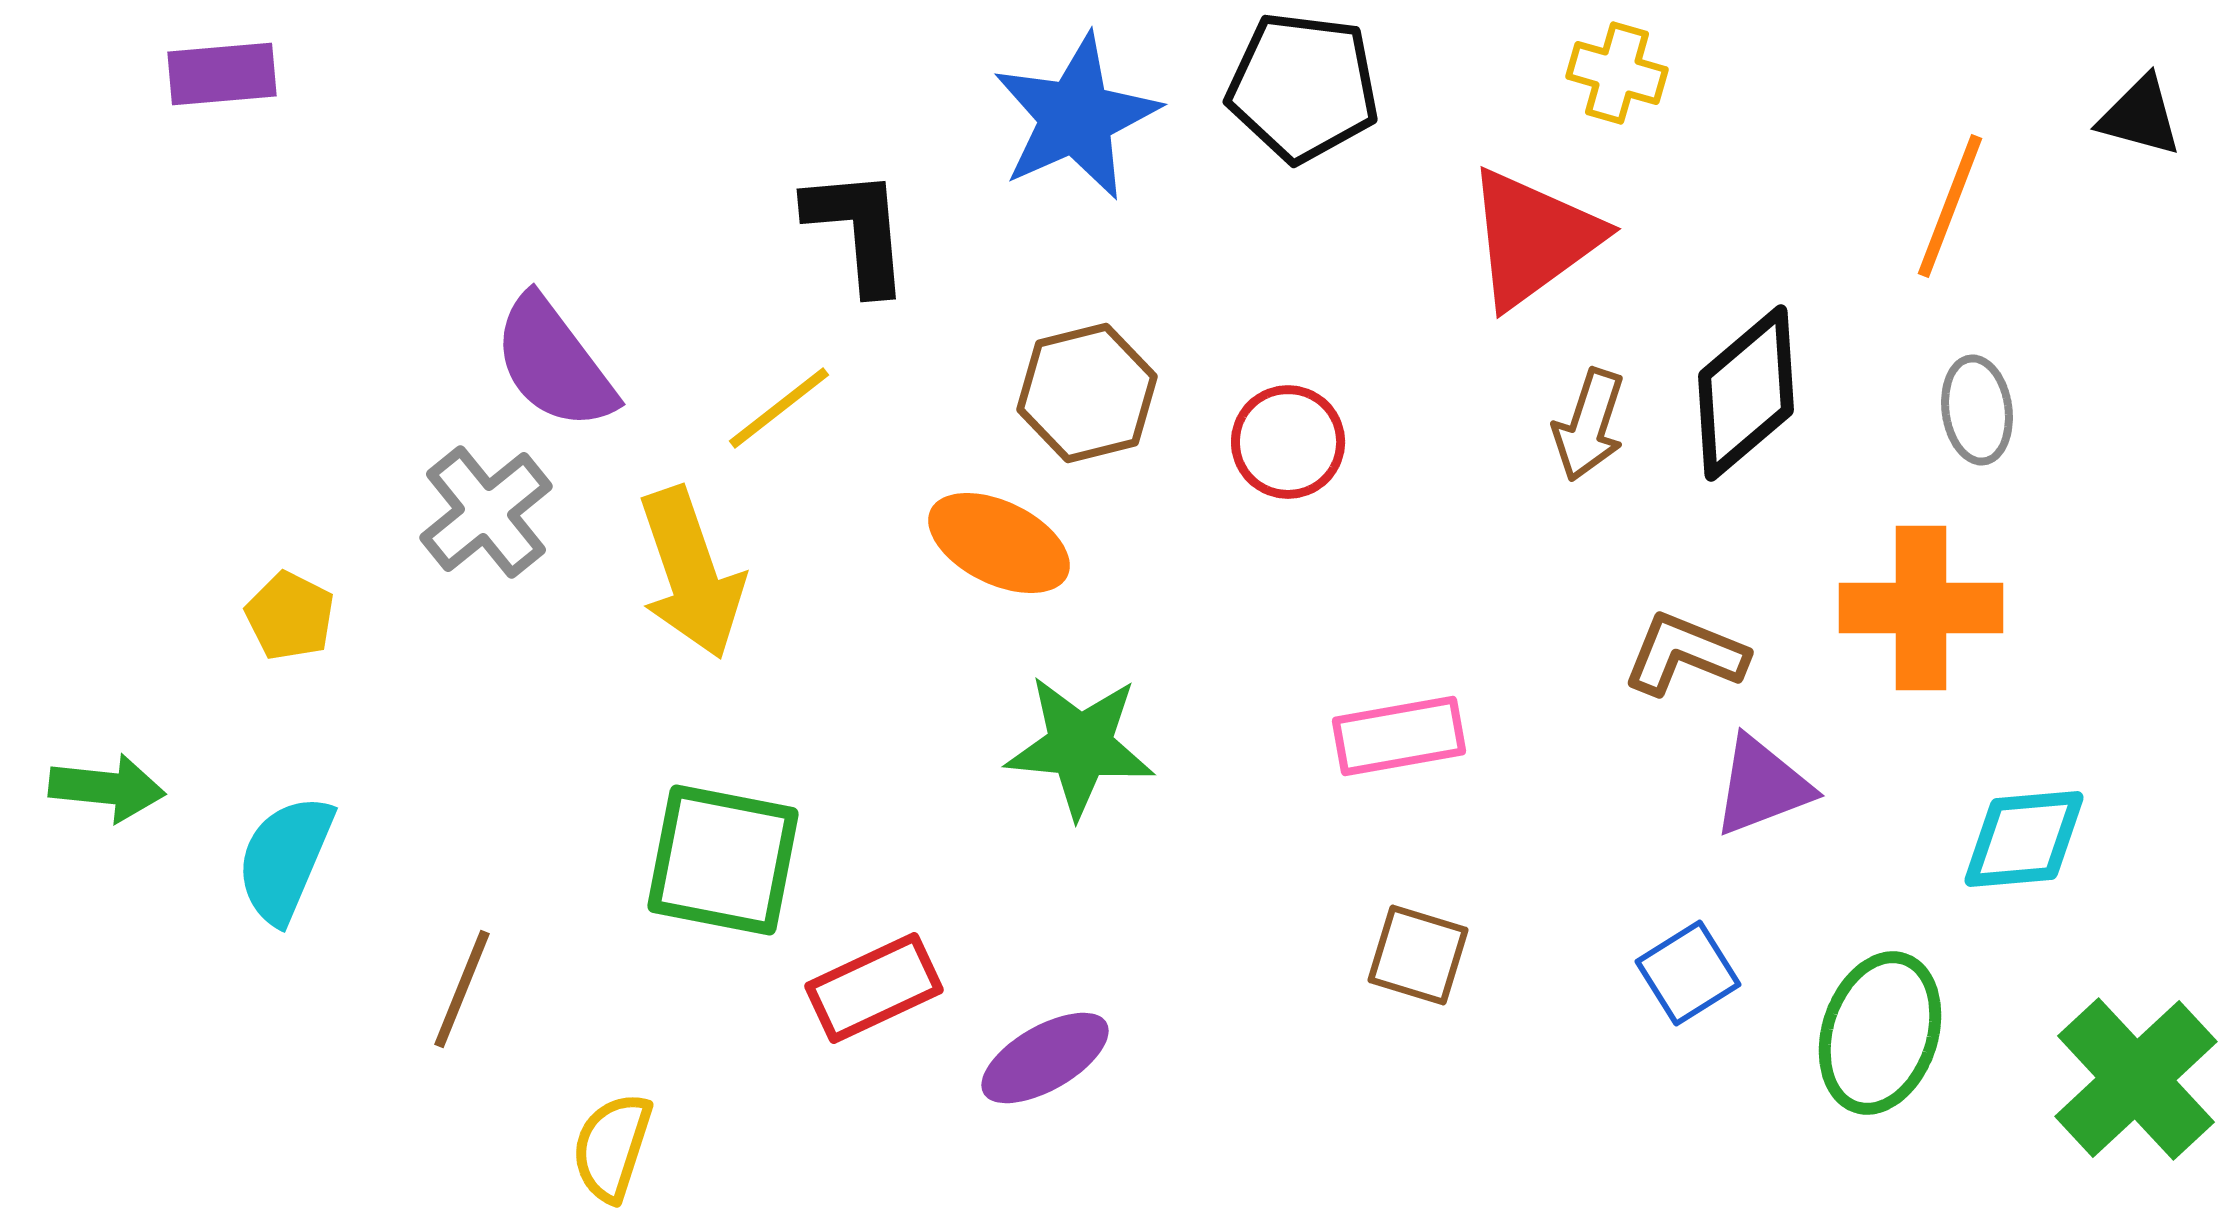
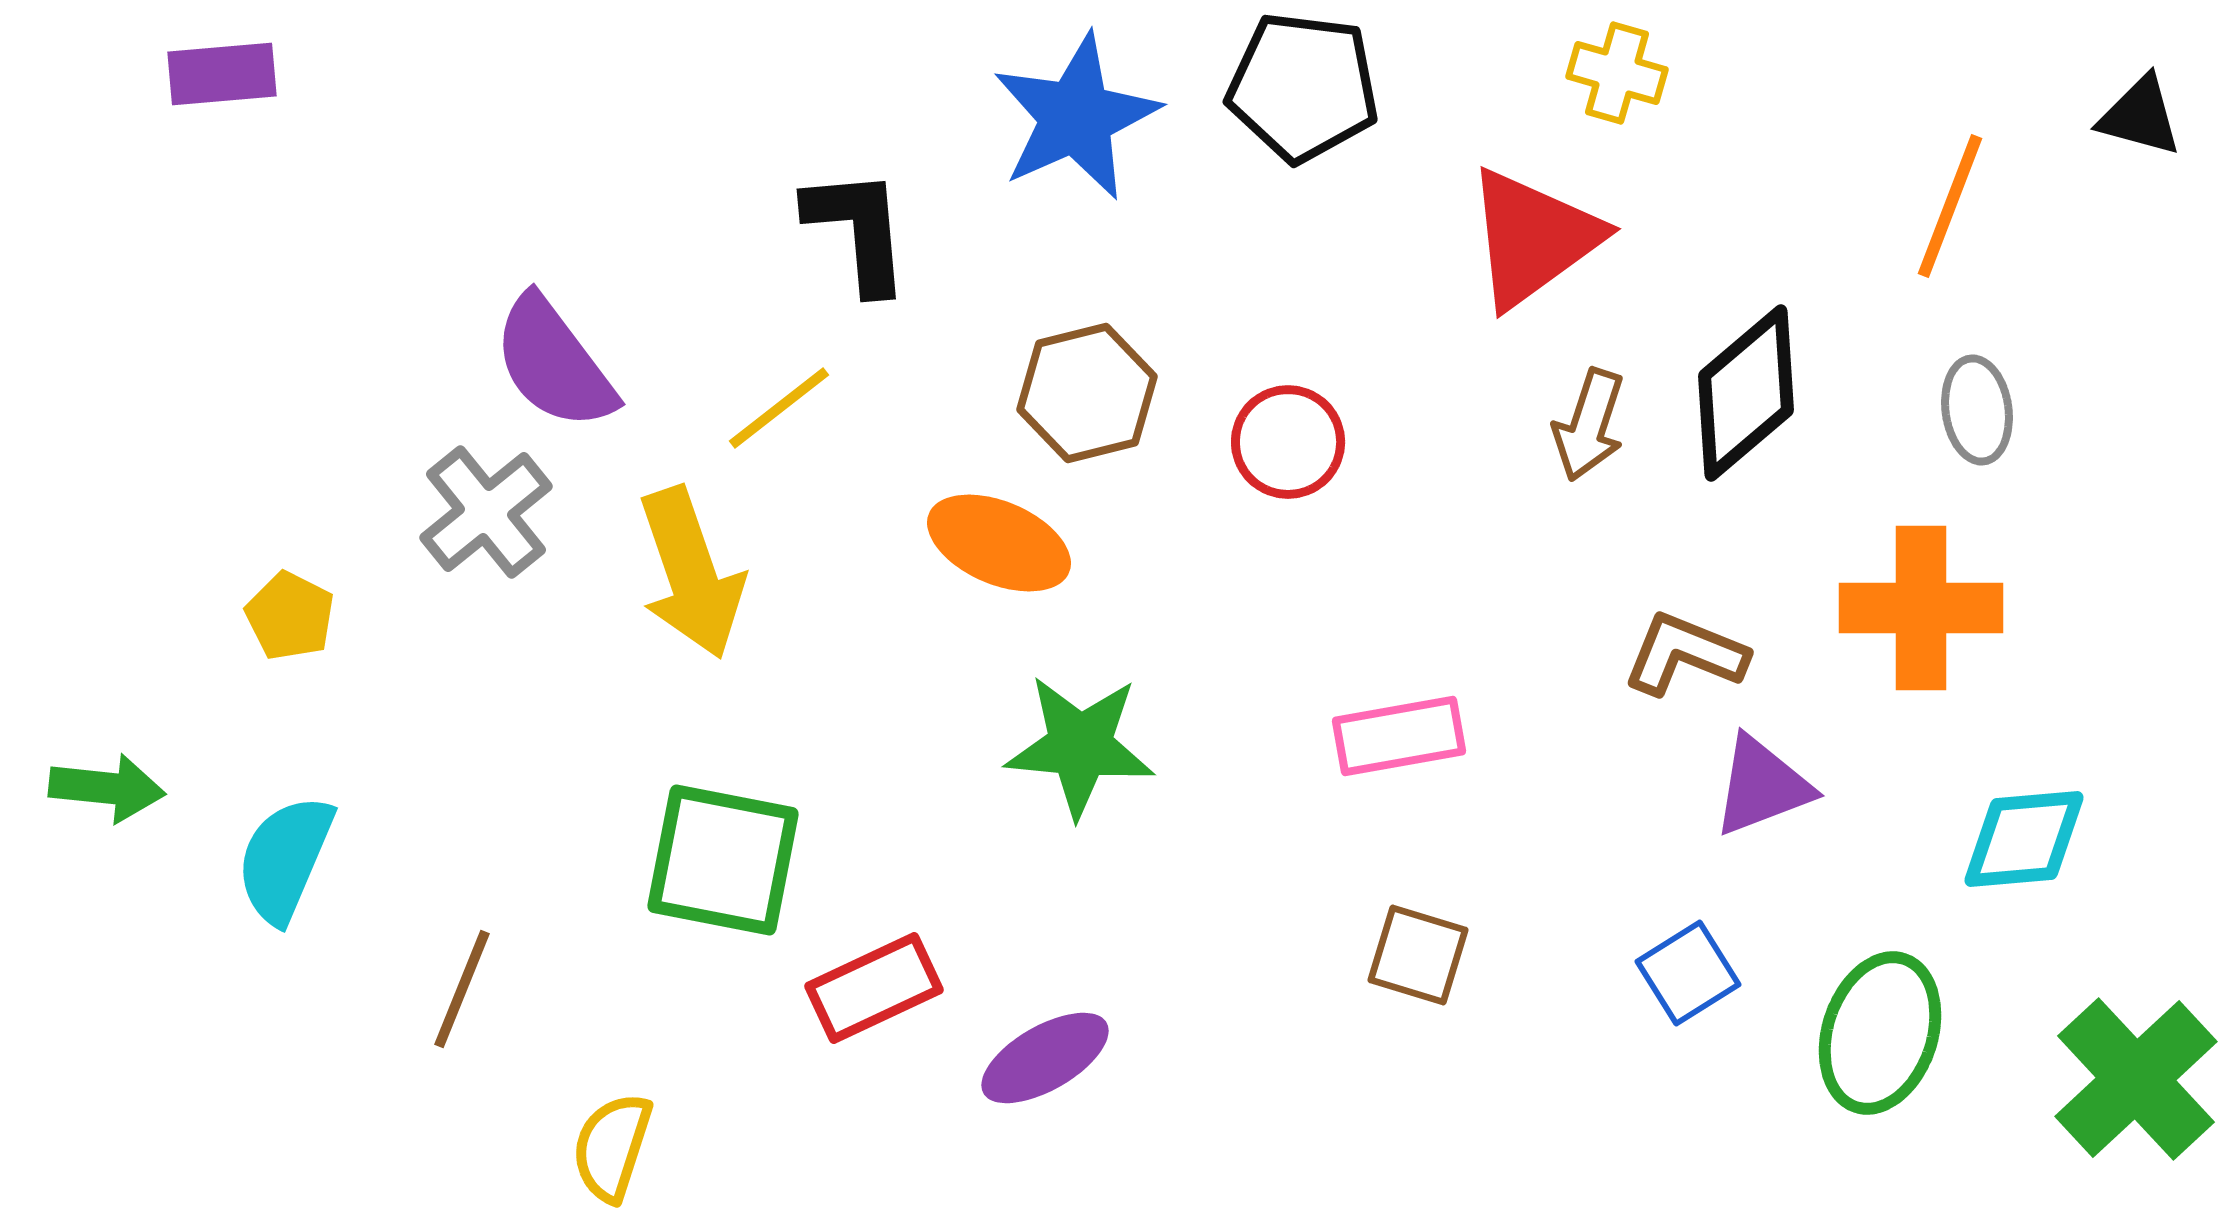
orange ellipse: rotated 3 degrees counterclockwise
